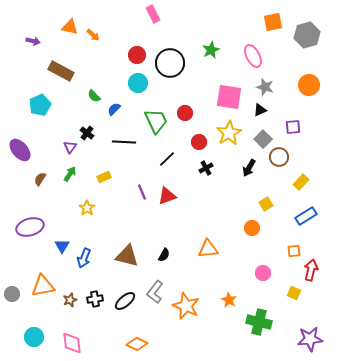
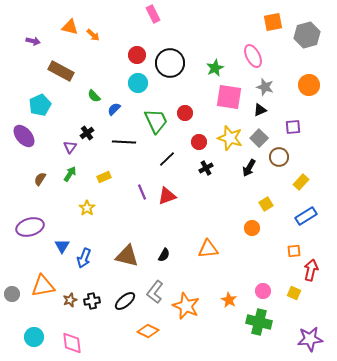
green star at (211, 50): moved 4 px right, 18 px down
black cross at (87, 133): rotated 16 degrees clockwise
yellow star at (229, 133): moved 1 px right, 5 px down; rotated 25 degrees counterclockwise
gray square at (263, 139): moved 4 px left, 1 px up
purple ellipse at (20, 150): moved 4 px right, 14 px up
pink circle at (263, 273): moved 18 px down
black cross at (95, 299): moved 3 px left, 2 px down
orange diamond at (137, 344): moved 11 px right, 13 px up
